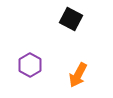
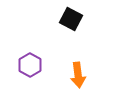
orange arrow: rotated 35 degrees counterclockwise
